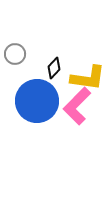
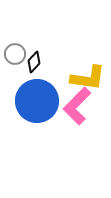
black diamond: moved 20 px left, 6 px up
